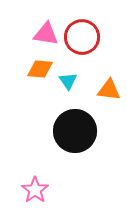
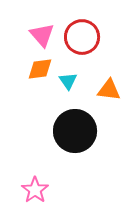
pink triangle: moved 4 px left, 1 px down; rotated 40 degrees clockwise
orange diamond: rotated 12 degrees counterclockwise
